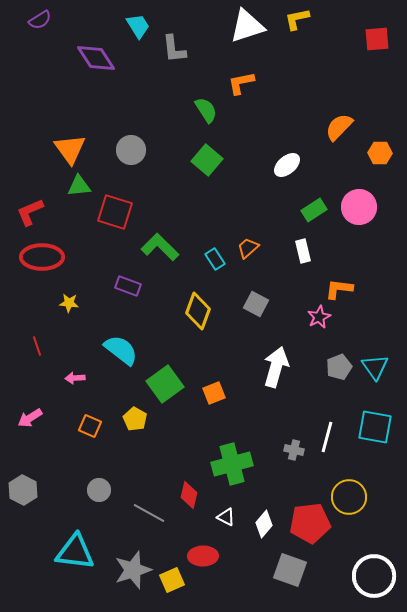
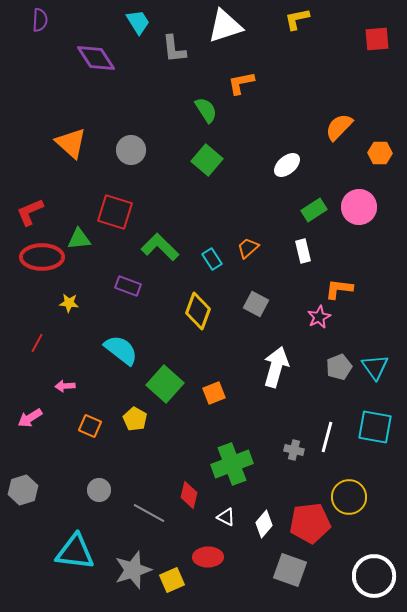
purple semicircle at (40, 20): rotated 55 degrees counterclockwise
cyan trapezoid at (138, 26): moved 4 px up
white triangle at (247, 26): moved 22 px left
orange triangle at (70, 149): moved 1 px right, 6 px up; rotated 12 degrees counterclockwise
green triangle at (79, 186): moved 53 px down
cyan rectangle at (215, 259): moved 3 px left
red line at (37, 346): moved 3 px up; rotated 48 degrees clockwise
pink arrow at (75, 378): moved 10 px left, 8 px down
green square at (165, 384): rotated 12 degrees counterclockwise
green cross at (232, 464): rotated 6 degrees counterclockwise
gray hexagon at (23, 490): rotated 16 degrees clockwise
red ellipse at (203, 556): moved 5 px right, 1 px down
